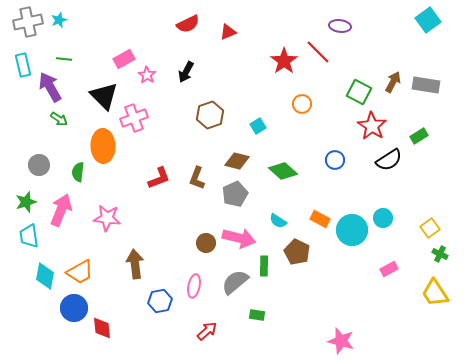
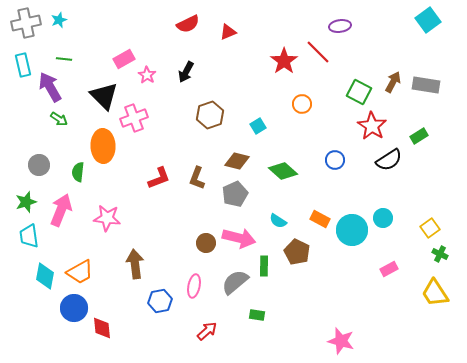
gray cross at (28, 22): moved 2 px left, 1 px down
purple ellipse at (340, 26): rotated 15 degrees counterclockwise
